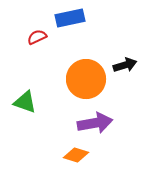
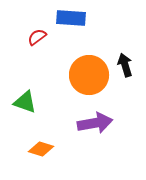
blue rectangle: moved 1 px right; rotated 16 degrees clockwise
red semicircle: rotated 12 degrees counterclockwise
black arrow: rotated 90 degrees counterclockwise
orange circle: moved 3 px right, 4 px up
orange diamond: moved 35 px left, 6 px up
